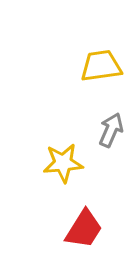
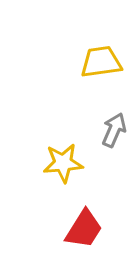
yellow trapezoid: moved 4 px up
gray arrow: moved 3 px right
